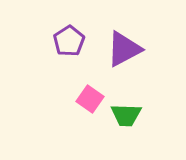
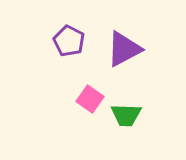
purple pentagon: rotated 12 degrees counterclockwise
